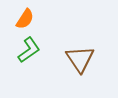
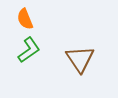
orange semicircle: rotated 125 degrees clockwise
